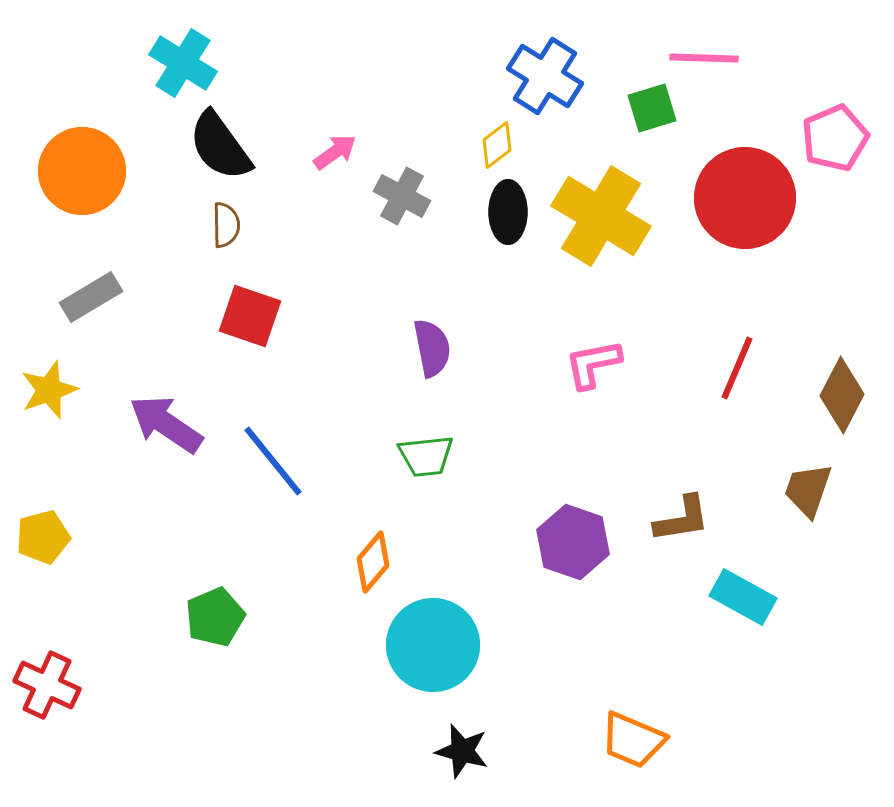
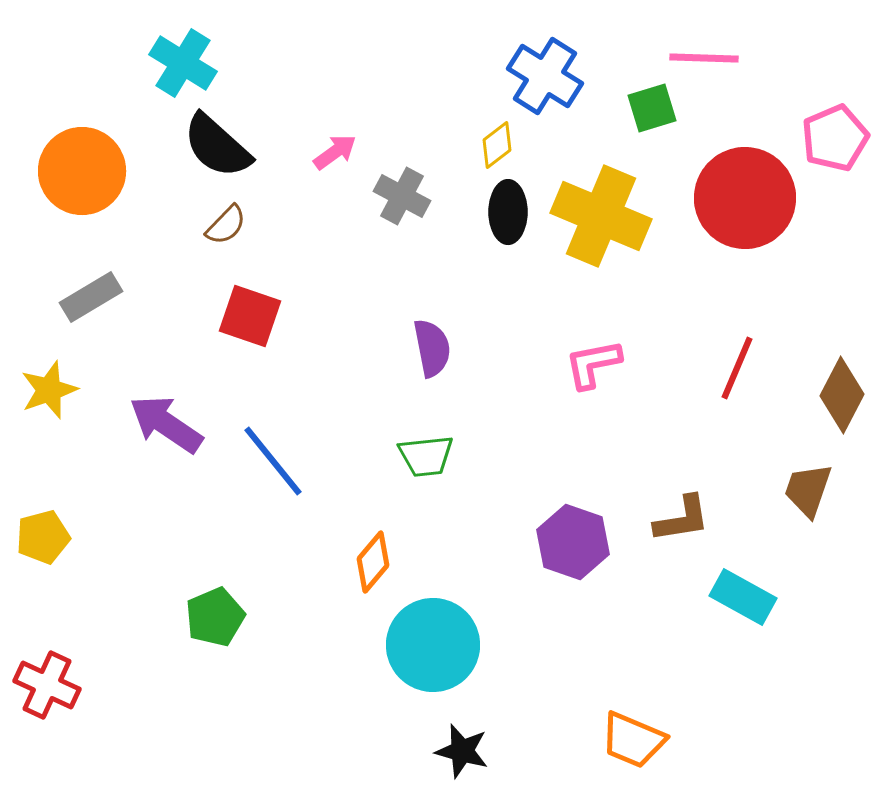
black semicircle: moved 3 px left; rotated 12 degrees counterclockwise
yellow cross: rotated 8 degrees counterclockwise
brown semicircle: rotated 45 degrees clockwise
